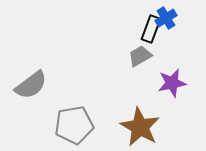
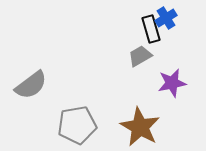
black rectangle: rotated 36 degrees counterclockwise
gray pentagon: moved 3 px right
